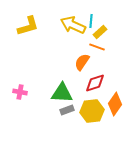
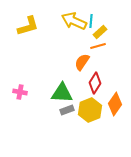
yellow arrow: moved 1 px right, 4 px up
orange line: moved 1 px right, 1 px up; rotated 35 degrees counterclockwise
red diamond: rotated 40 degrees counterclockwise
yellow hexagon: moved 2 px left, 1 px up; rotated 15 degrees counterclockwise
